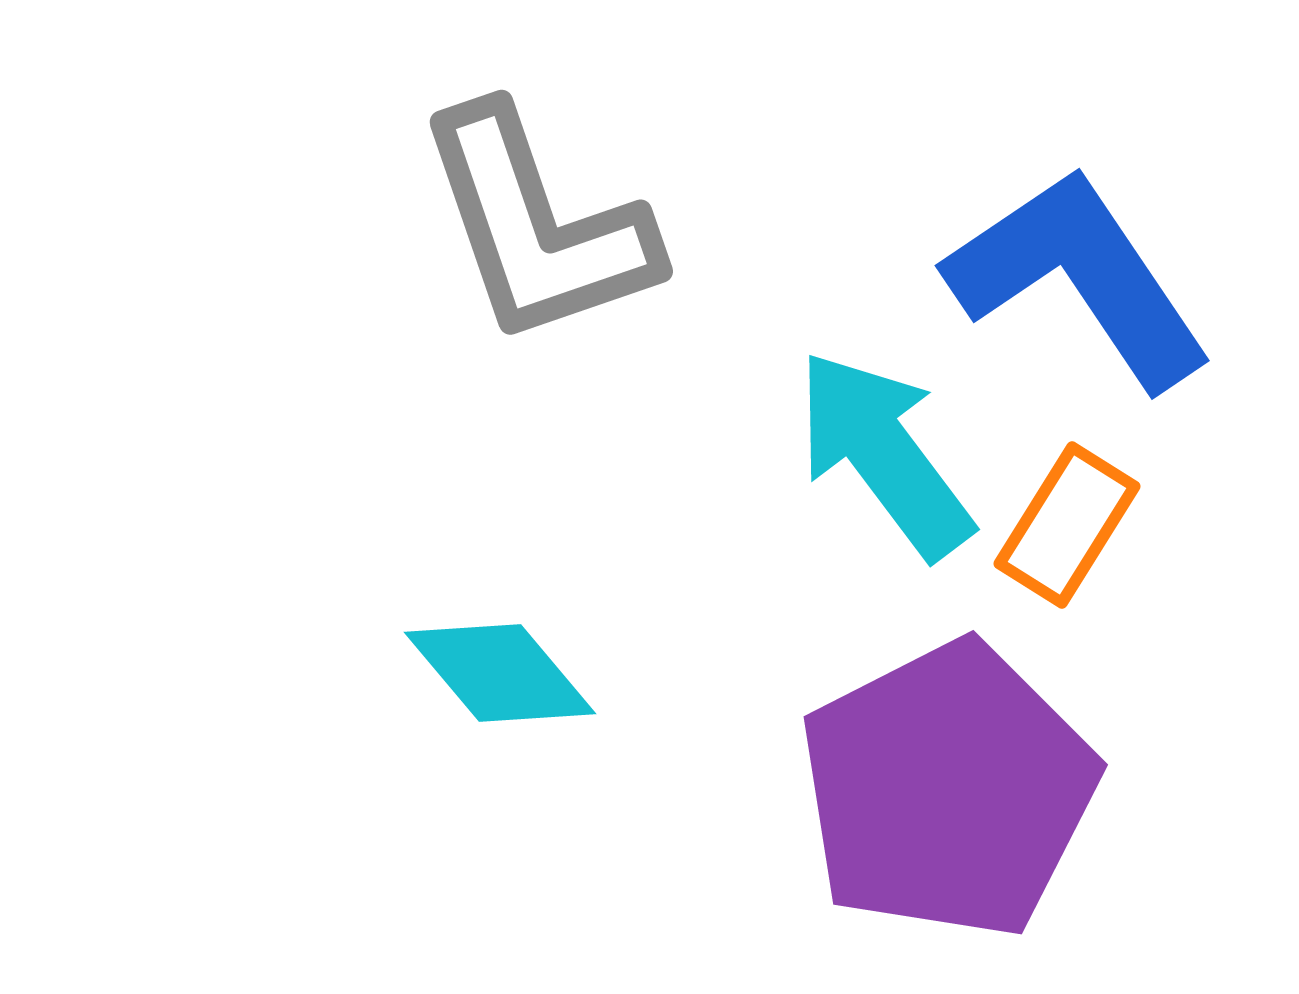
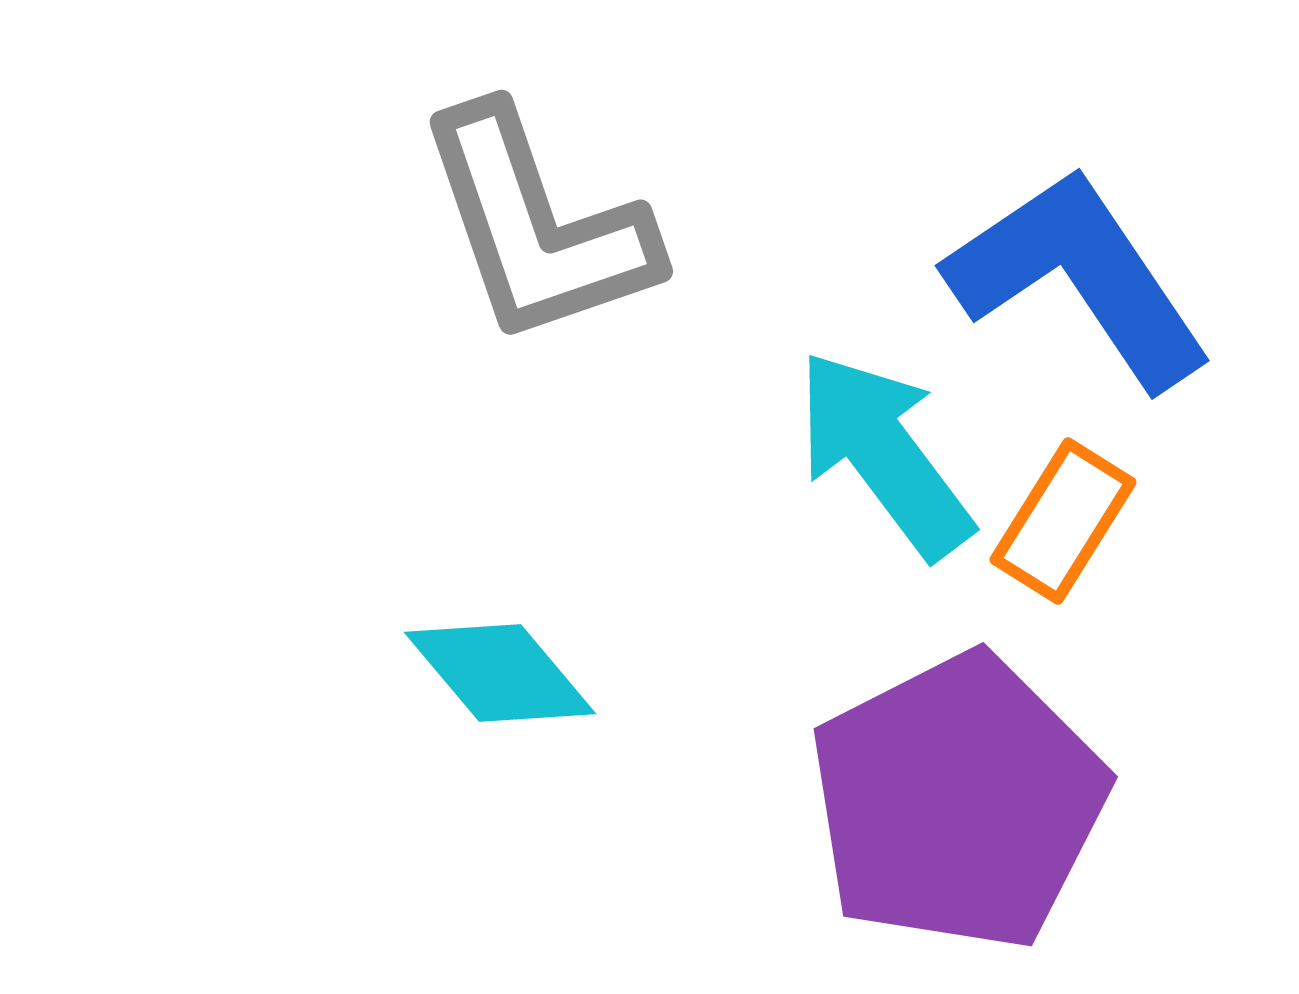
orange rectangle: moved 4 px left, 4 px up
purple pentagon: moved 10 px right, 12 px down
